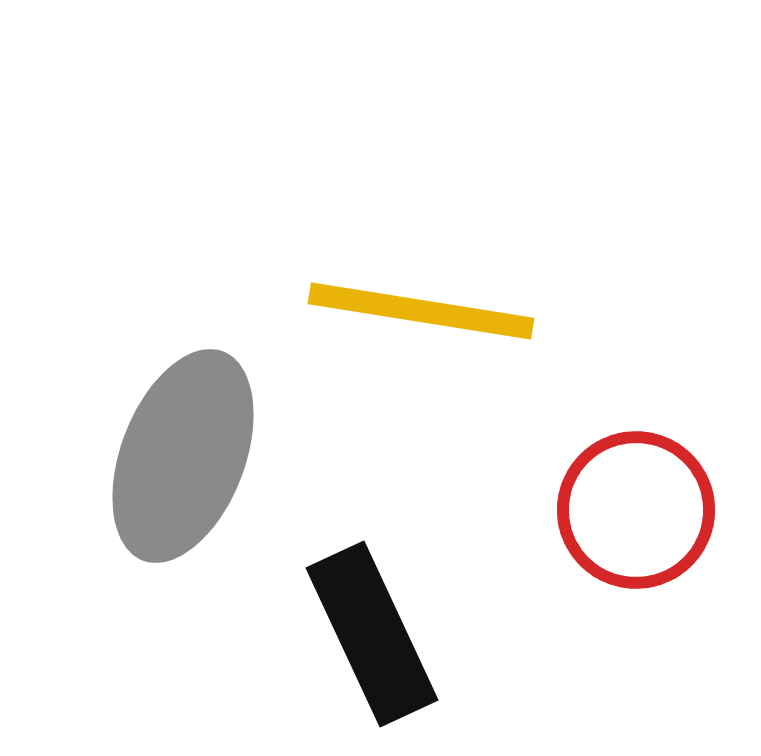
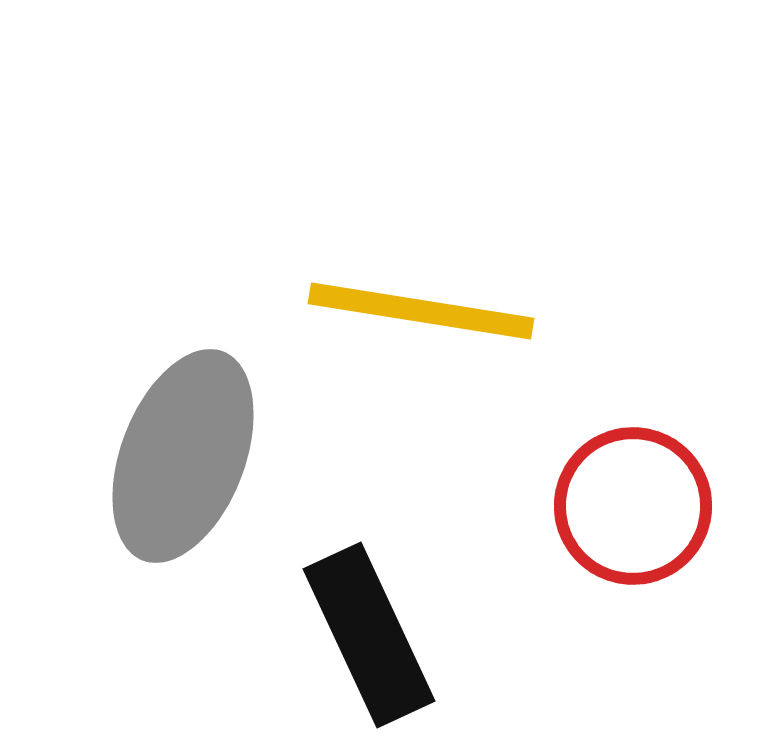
red circle: moved 3 px left, 4 px up
black rectangle: moved 3 px left, 1 px down
